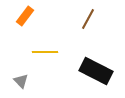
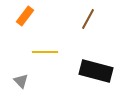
black rectangle: rotated 12 degrees counterclockwise
